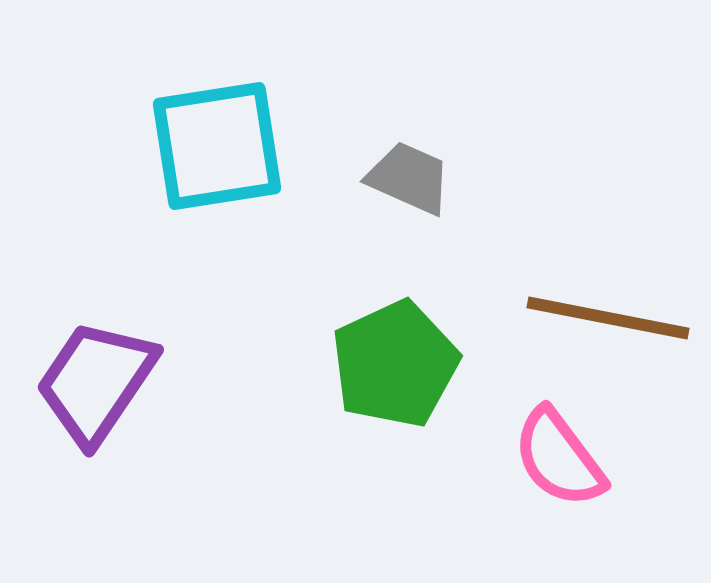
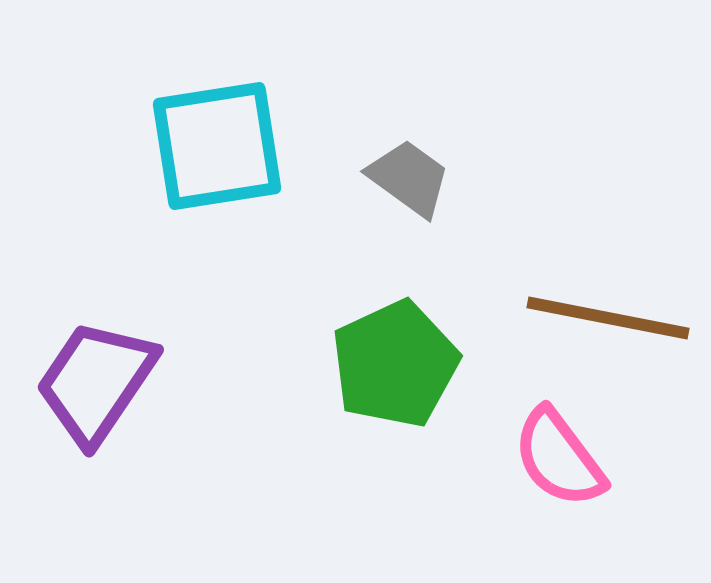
gray trapezoid: rotated 12 degrees clockwise
